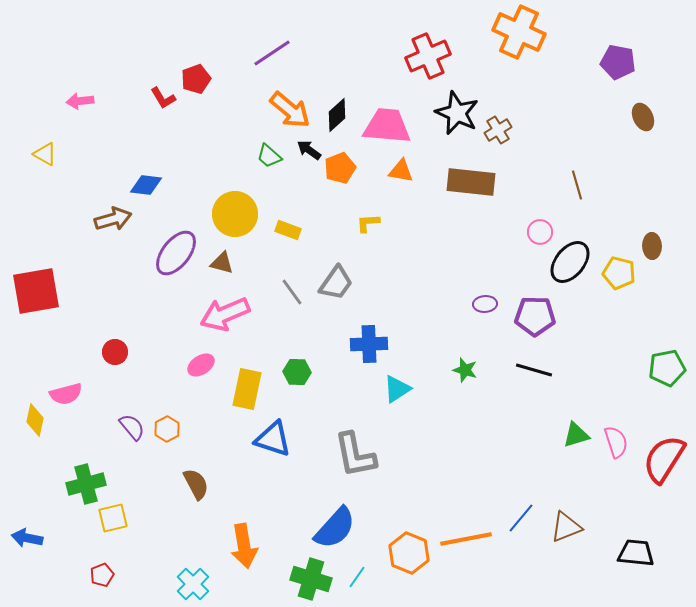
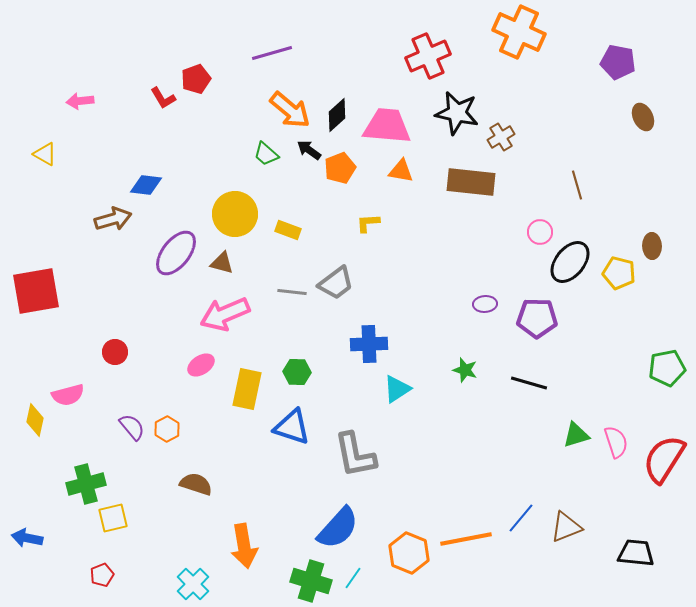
purple line at (272, 53): rotated 18 degrees clockwise
black star at (457, 113): rotated 12 degrees counterclockwise
brown cross at (498, 130): moved 3 px right, 7 px down
green trapezoid at (269, 156): moved 3 px left, 2 px up
gray trapezoid at (336, 283): rotated 18 degrees clockwise
gray line at (292, 292): rotated 48 degrees counterclockwise
purple pentagon at (535, 316): moved 2 px right, 2 px down
black line at (534, 370): moved 5 px left, 13 px down
pink semicircle at (66, 394): moved 2 px right, 1 px down
blue triangle at (273, 439): moved 19 px right, 12 px up
brown semicircle at (196, 484): rotated 44 degrees counterclockwise
blue semicircle at (335, 528): moved 3 px right
cyan line at (357, 577): moved 4 px left, 1 px down
green cross at (311, 579): moved 2 px down
